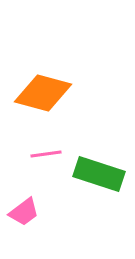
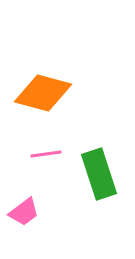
green rectangle: rotated 54 degrees clockwise
